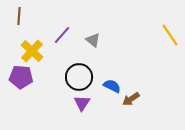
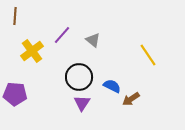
brown line: moved 4 px left
yellow line: moved 22 px left, 20 px down
yellow cross: rotated 10 degrees clockwise
purple pentagon: moved 6 px left, 17 px down
